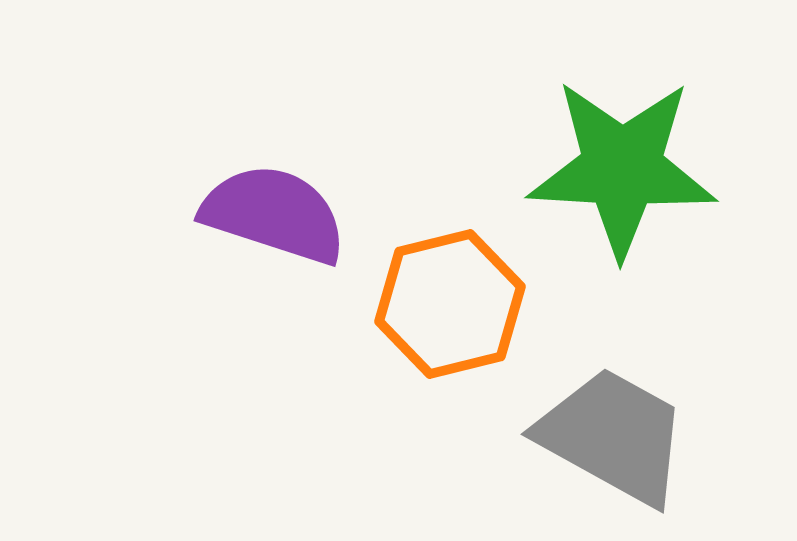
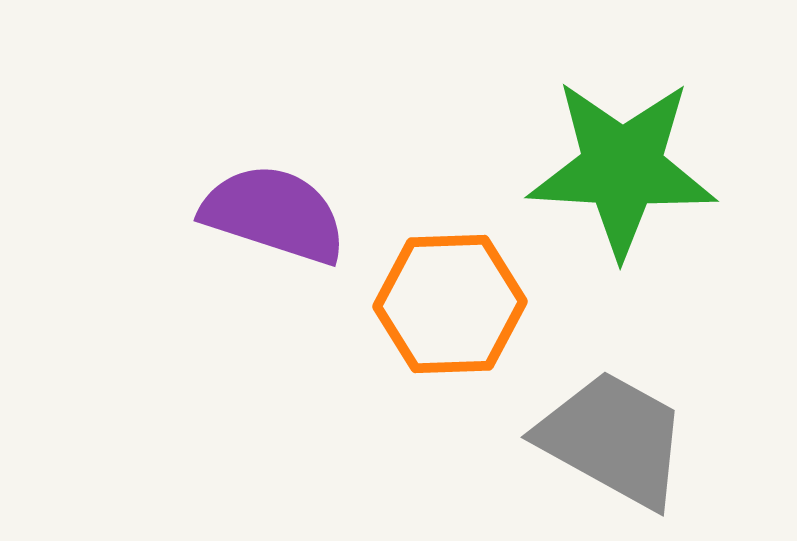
orange hexagon: rotated 12 degrees clockwise
gray trapezoid: moved 3 px down
